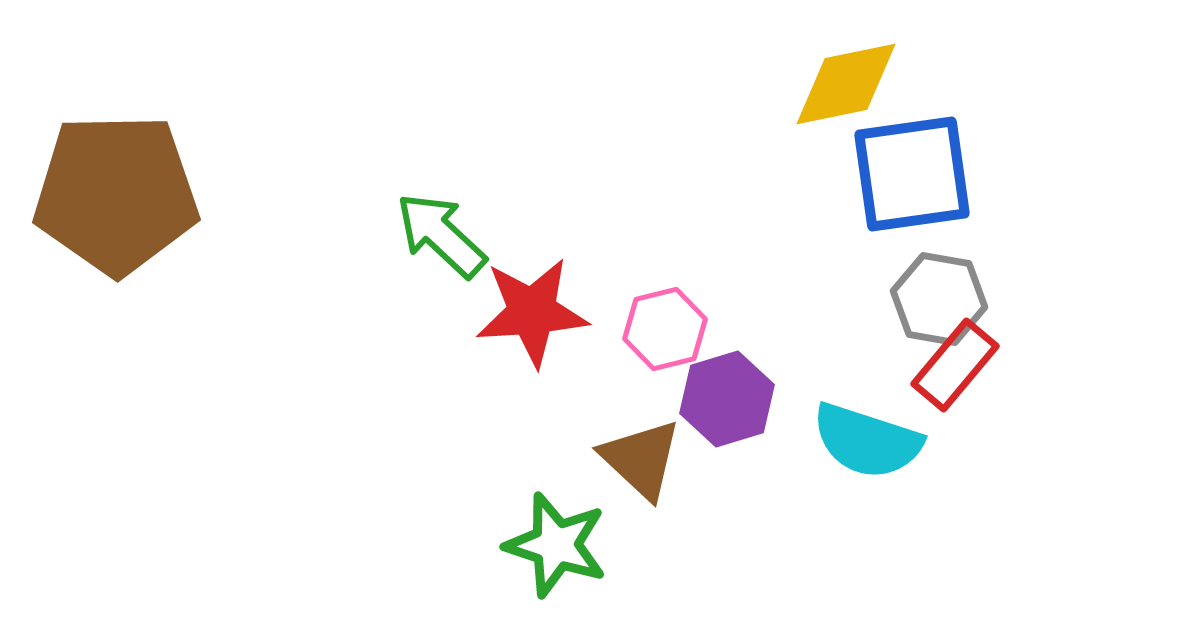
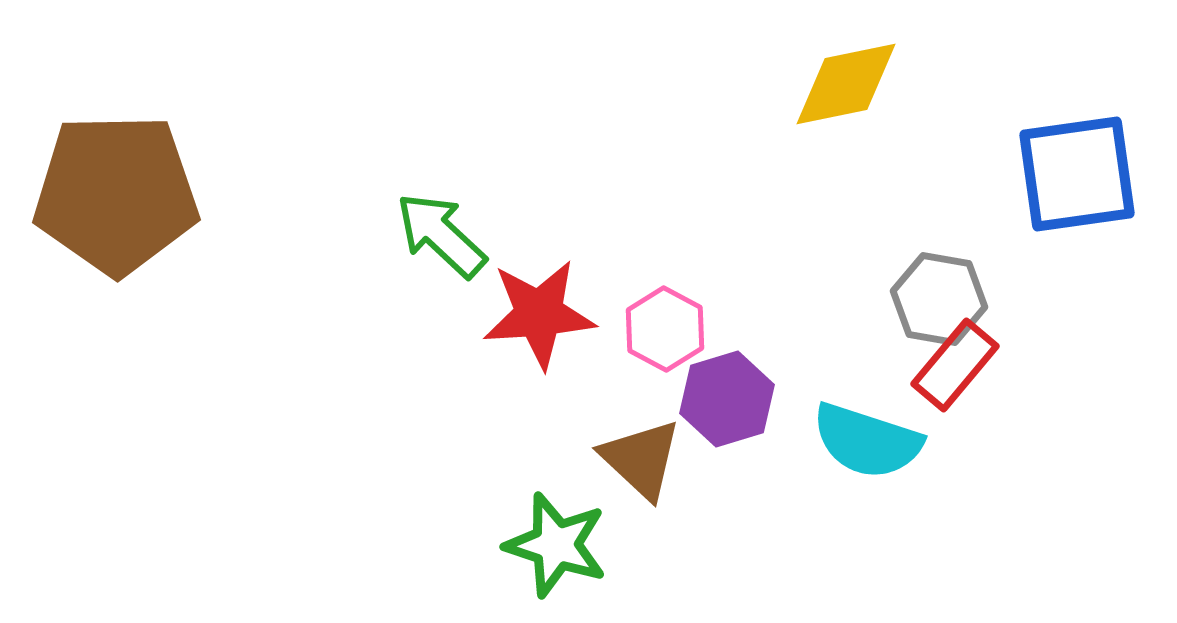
blue square: moved 165 px right
red star: moved 7 px right, 2 px down
pink hexagon: rotated 18 degrees counterclockwise
